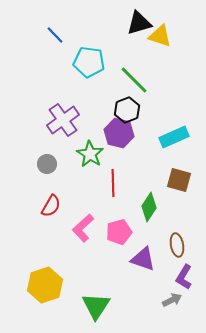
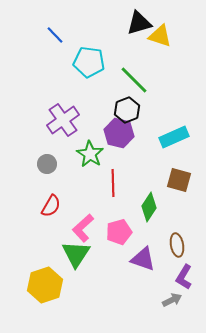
green triangle: moved 20 px left, 52 px up
